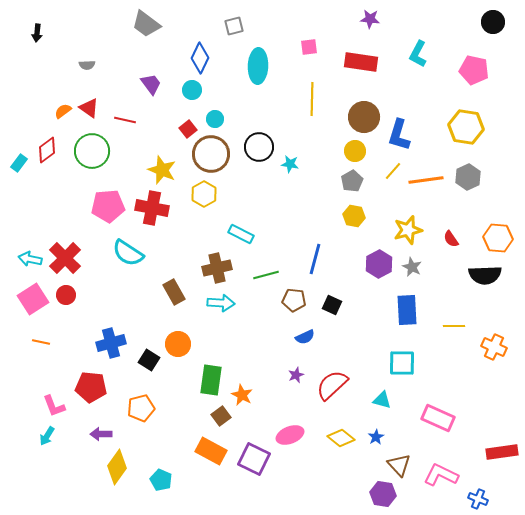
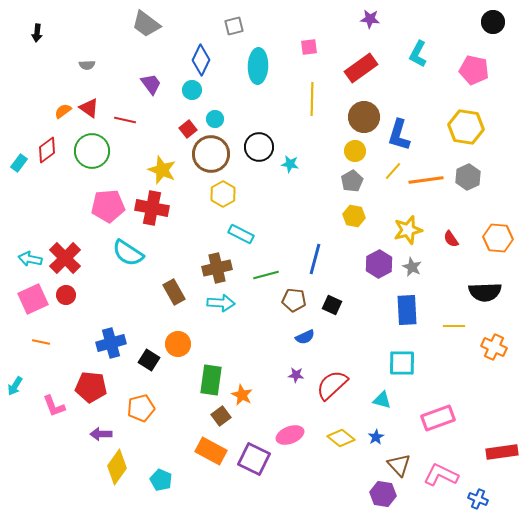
blue diamond at (200, 58): moved 1 px right, 2 px down
red rectangle at (361, 62): moved 6 px down; rotated 44 degrees counterclockwise
yellow hexagon at (204, 194): moved 19 px right
black semicircle at (485, 275): moved 17 px down
pink square at (33, 299): rotated 8 degrees clockwise
purple star at (296, 375): rotated 28 degrees clockwise
pink rectangle at (438, 418): rotated 44 degrees counterclockwise
cyan arrow at (47, 436): moved 32 px left, 50 px up
